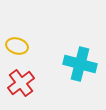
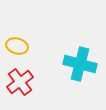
red cross: moved 1 px left, 1 px up
